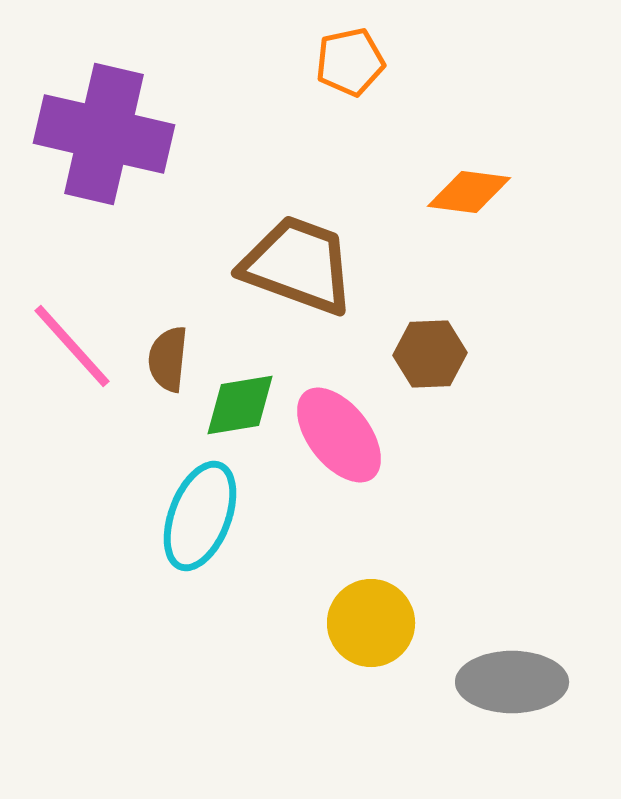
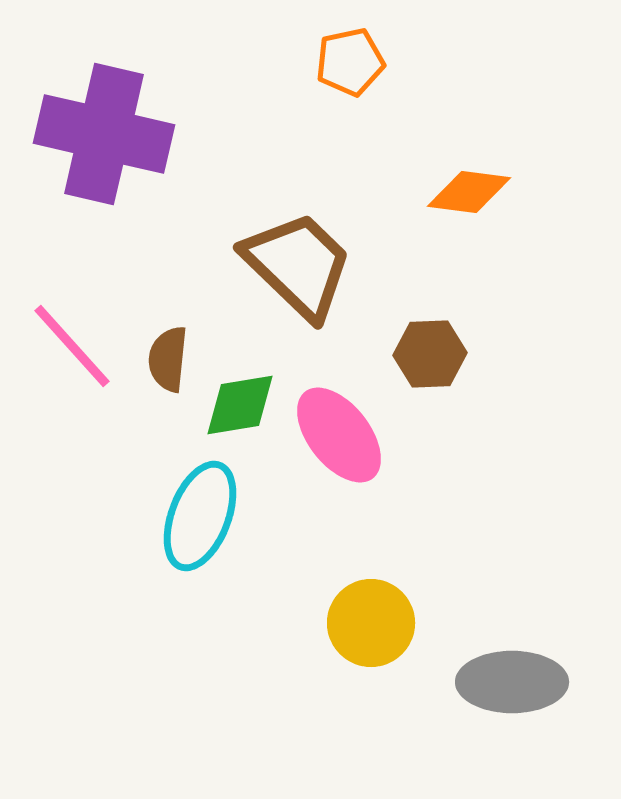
brown trapezoid: rotated 24 degrees clockwise
